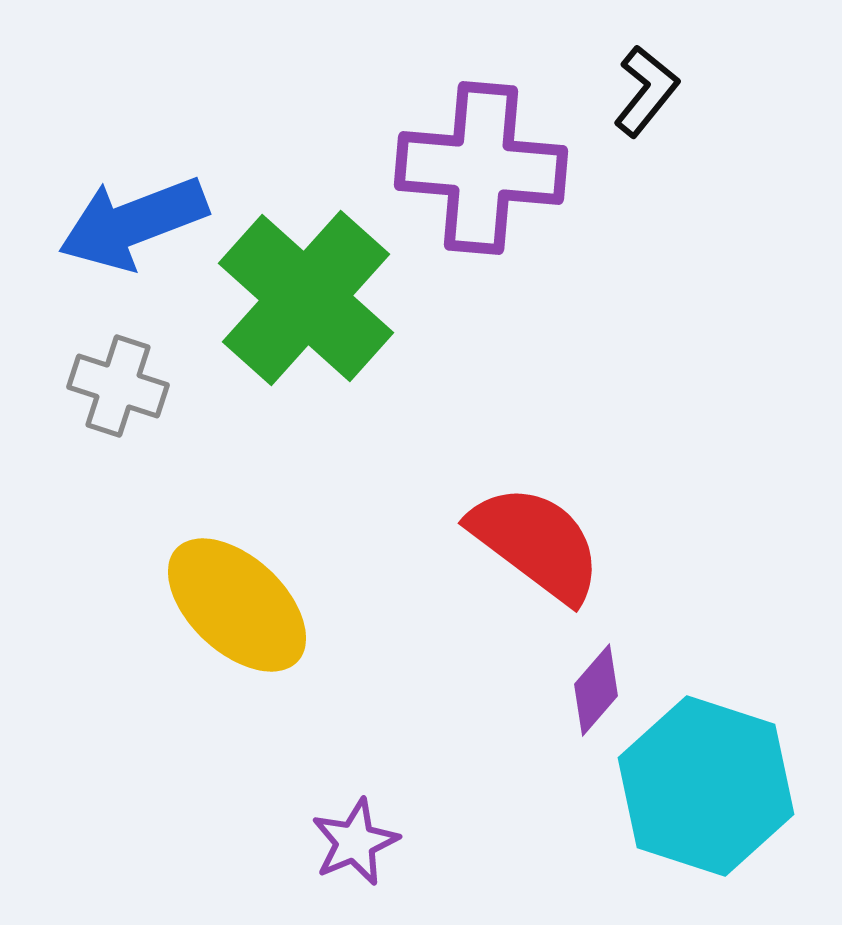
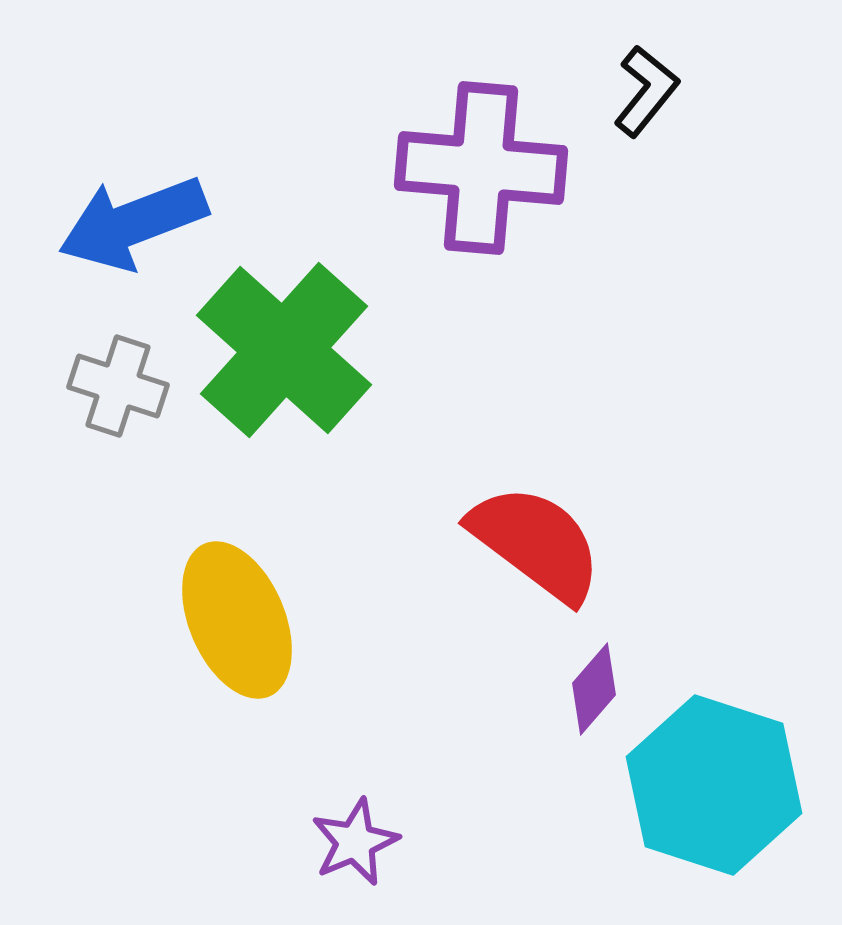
green cross: moved 22 px left, 52 px down
yellow ellipse: moved 15 px down; rotated 24 degrees clockwise
purple diamond: moved 2 px left, 1 px up
cyan hexagon: moved 8 px right, 1 px up
